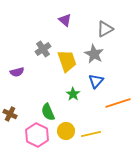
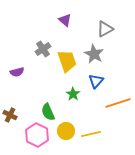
brown cross: moved 1 px down
